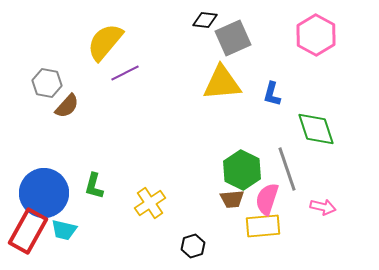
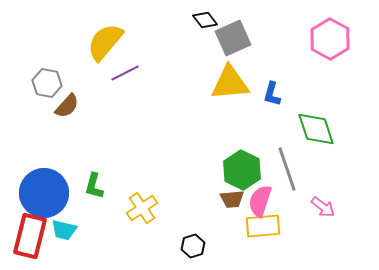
black diamond: rotated 45 degrees clockwise
pink hexagon: moved 14 px right, 4 px down
yellow triangle: moved 8 px right
pink semicircle: moved 7 px left, 2 px down
yellow cross: moved 8 px left, 5 px down
pink arrow: rotated 25 degrees clockwise
red rectangle: moved 2 px right, 5 px down; rotated 15 degrees counterclockwise
